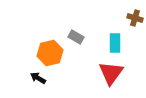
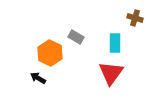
orange hexagon: rotated 20 degrees counterclockwise
